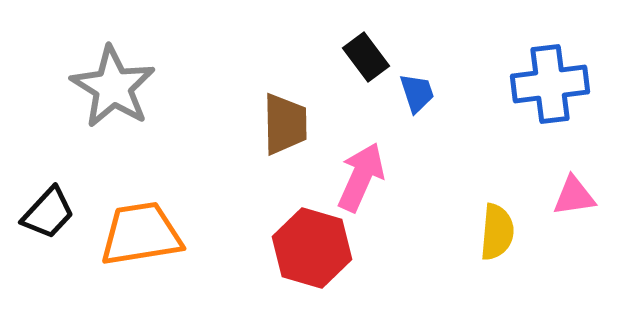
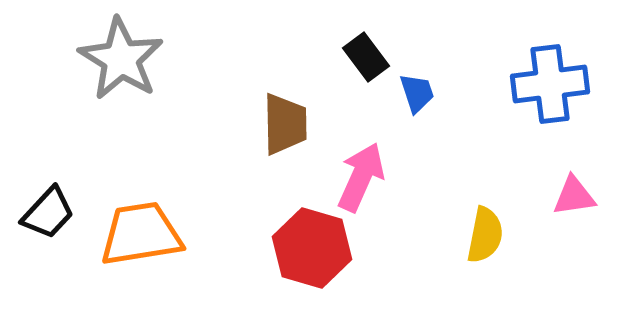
gray star: moved 8 px right, 28 px up
yellow semicircle: moved 12 px left, 3 px down; rotated 6 degrees clockwise
